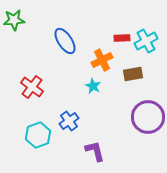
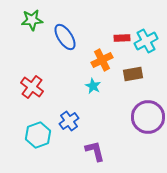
green star: moved 18 px right
blue ellipse: moved 4 px up
